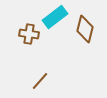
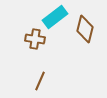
brown cross: moved 6 px right, 5 px down
brown line: rotated 18 degrees counterclockwise
